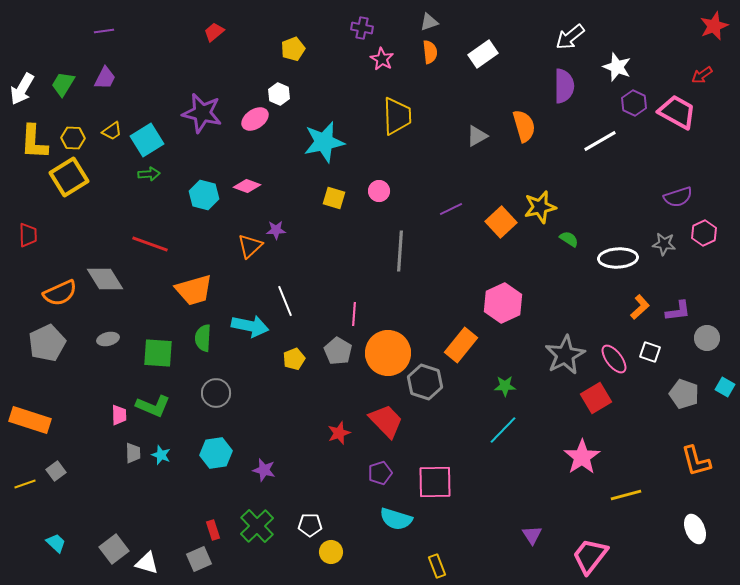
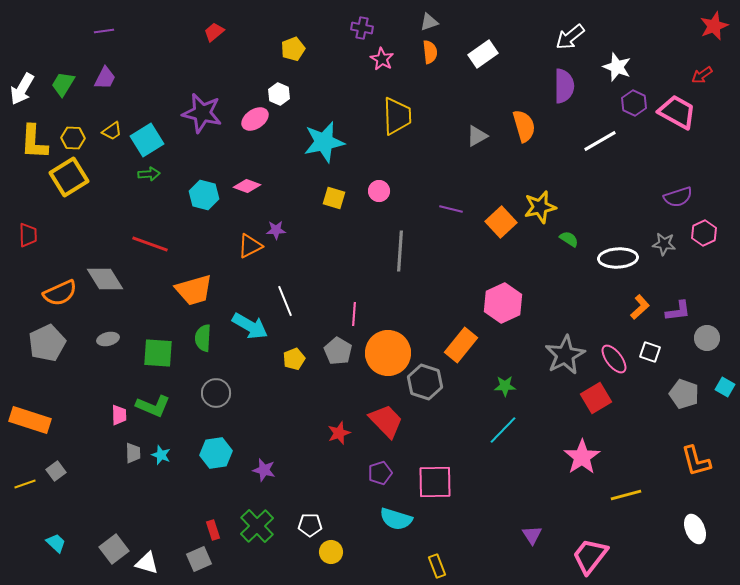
purple line at (451, 209): rotated 40 degrees clockwise
orange triangle at (250, 246): rotated 16 degrees clockwise
cyan arrow at (250, 326): rotated 18 degrees clockwise
